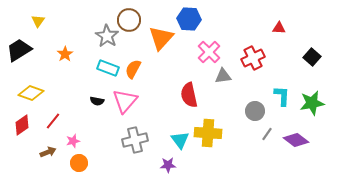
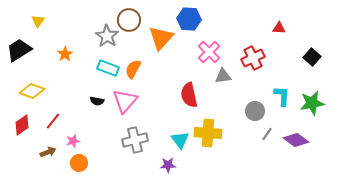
yellow diamond: moved 1 px right, 2 px up
